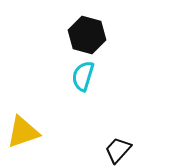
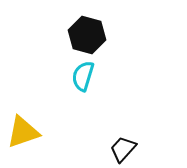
black trapezoid: moved 5 px right, 1 px up
